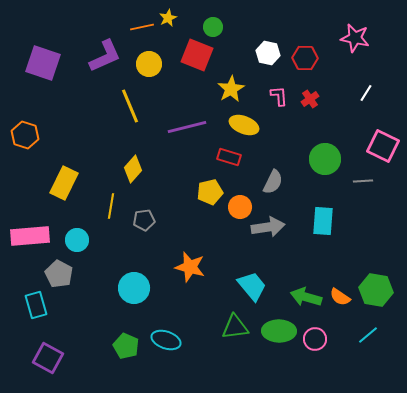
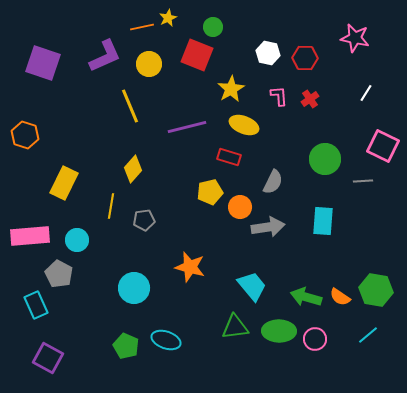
cyan rectangle at (36, 305): rotated 8 degrees counterclockwise
